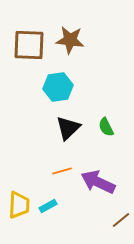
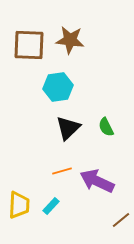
purple arrow: moved 1 px left, 1 px up
cyan rectangle: moved 3 px right; rotated 18 degrees counterclockwise
